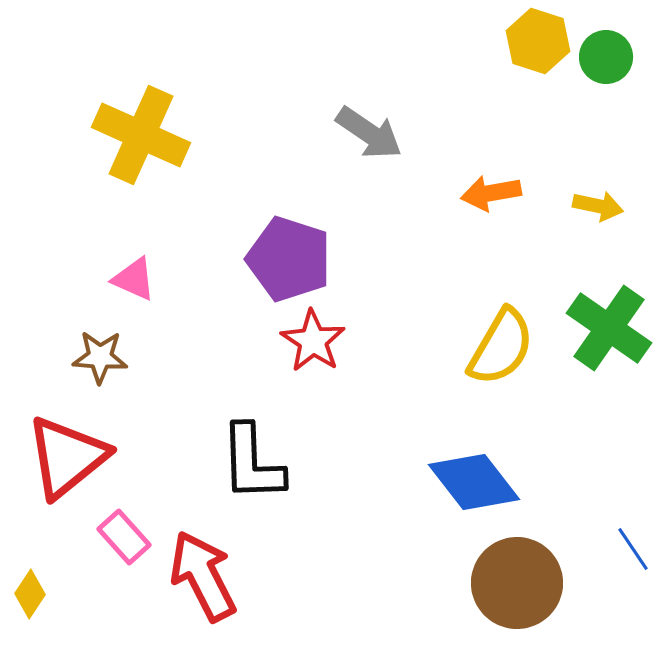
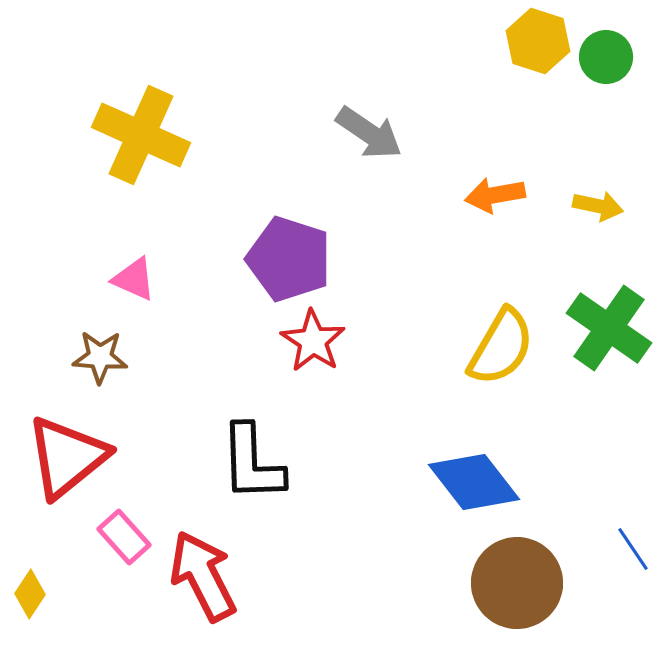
orange arrow: moved 4 px right, 2 px down
